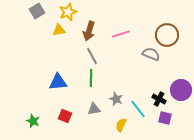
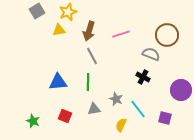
green line: moved 3 px left, 4 px down
black cross: moved 16 px left, 22 px up
